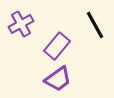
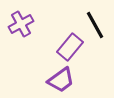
purple rectangle: moved 13 px right, 1 px down
purple trapezoid: moved 3 px right, 1 px down
